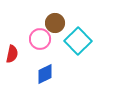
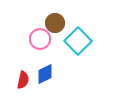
red semicircle: moved 11 px right, 26 px down
